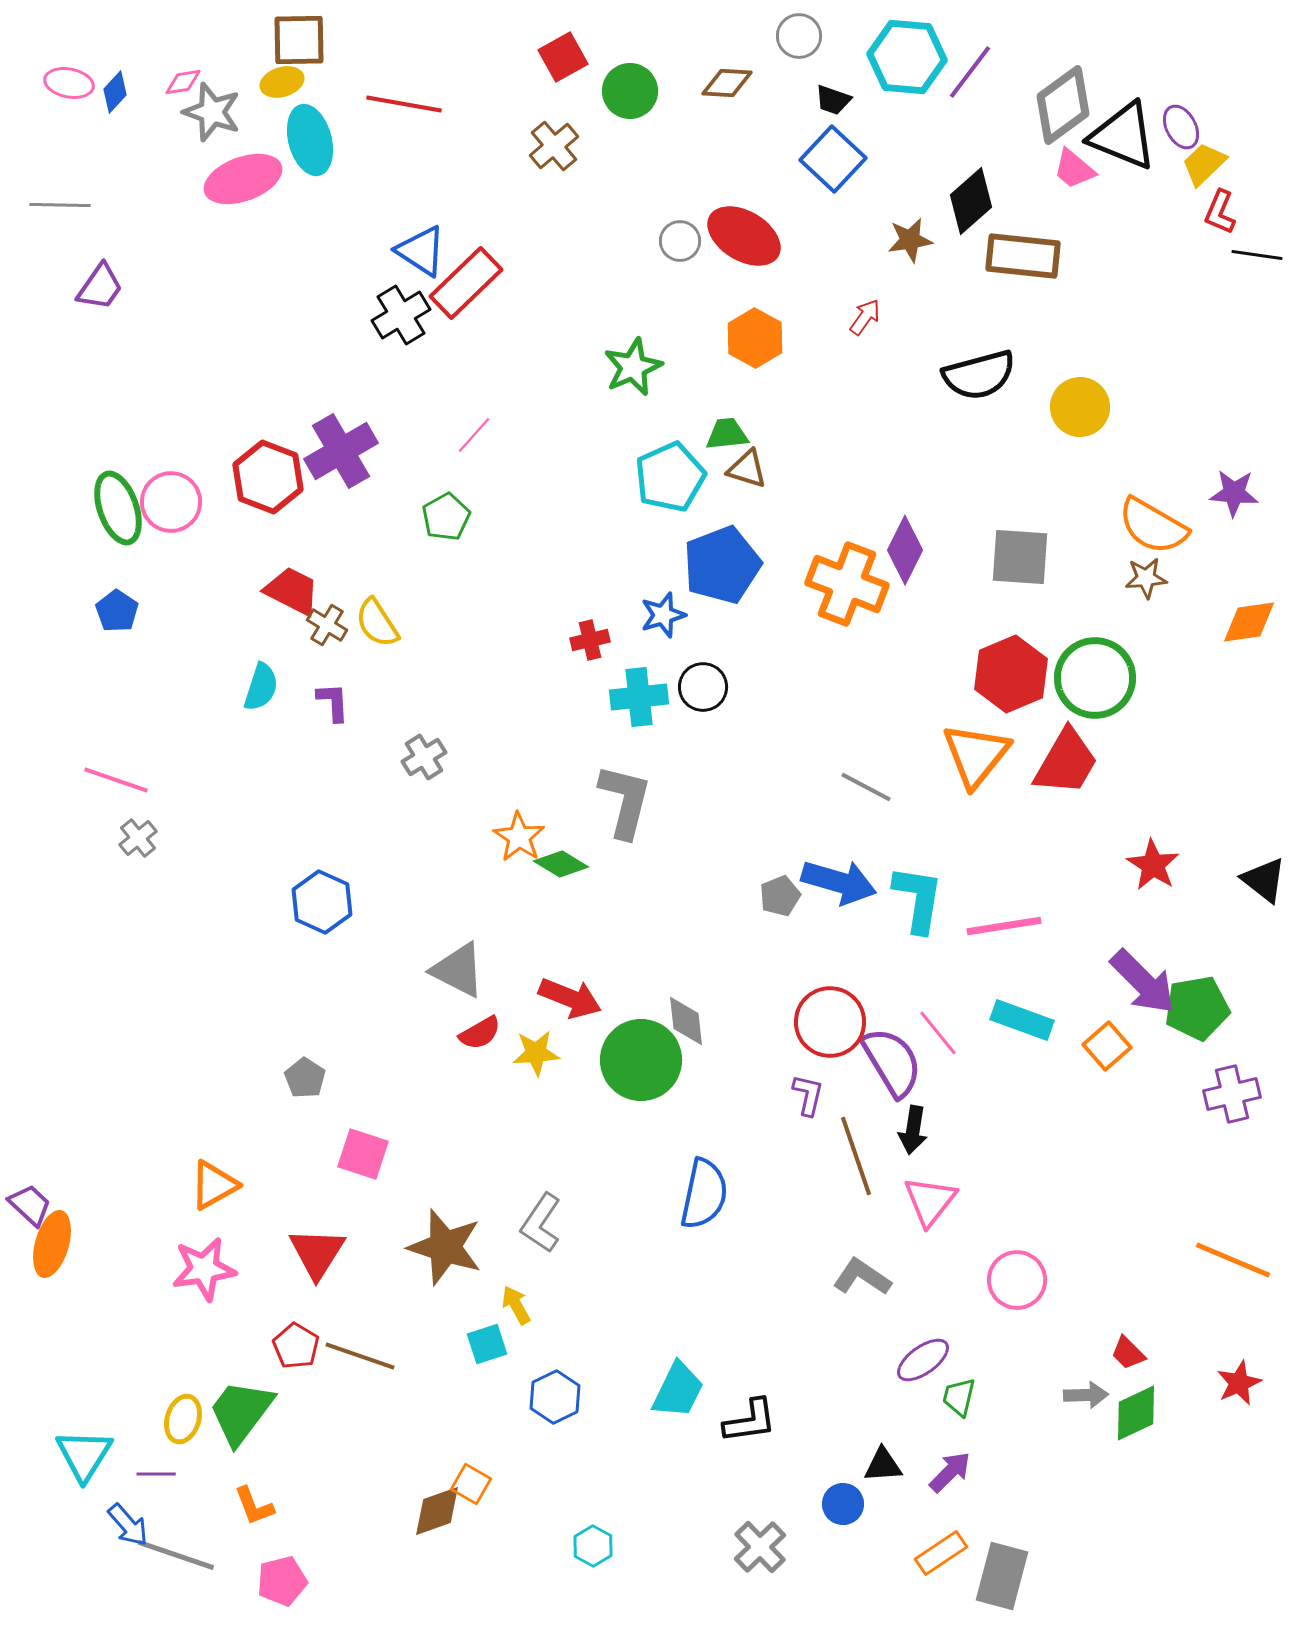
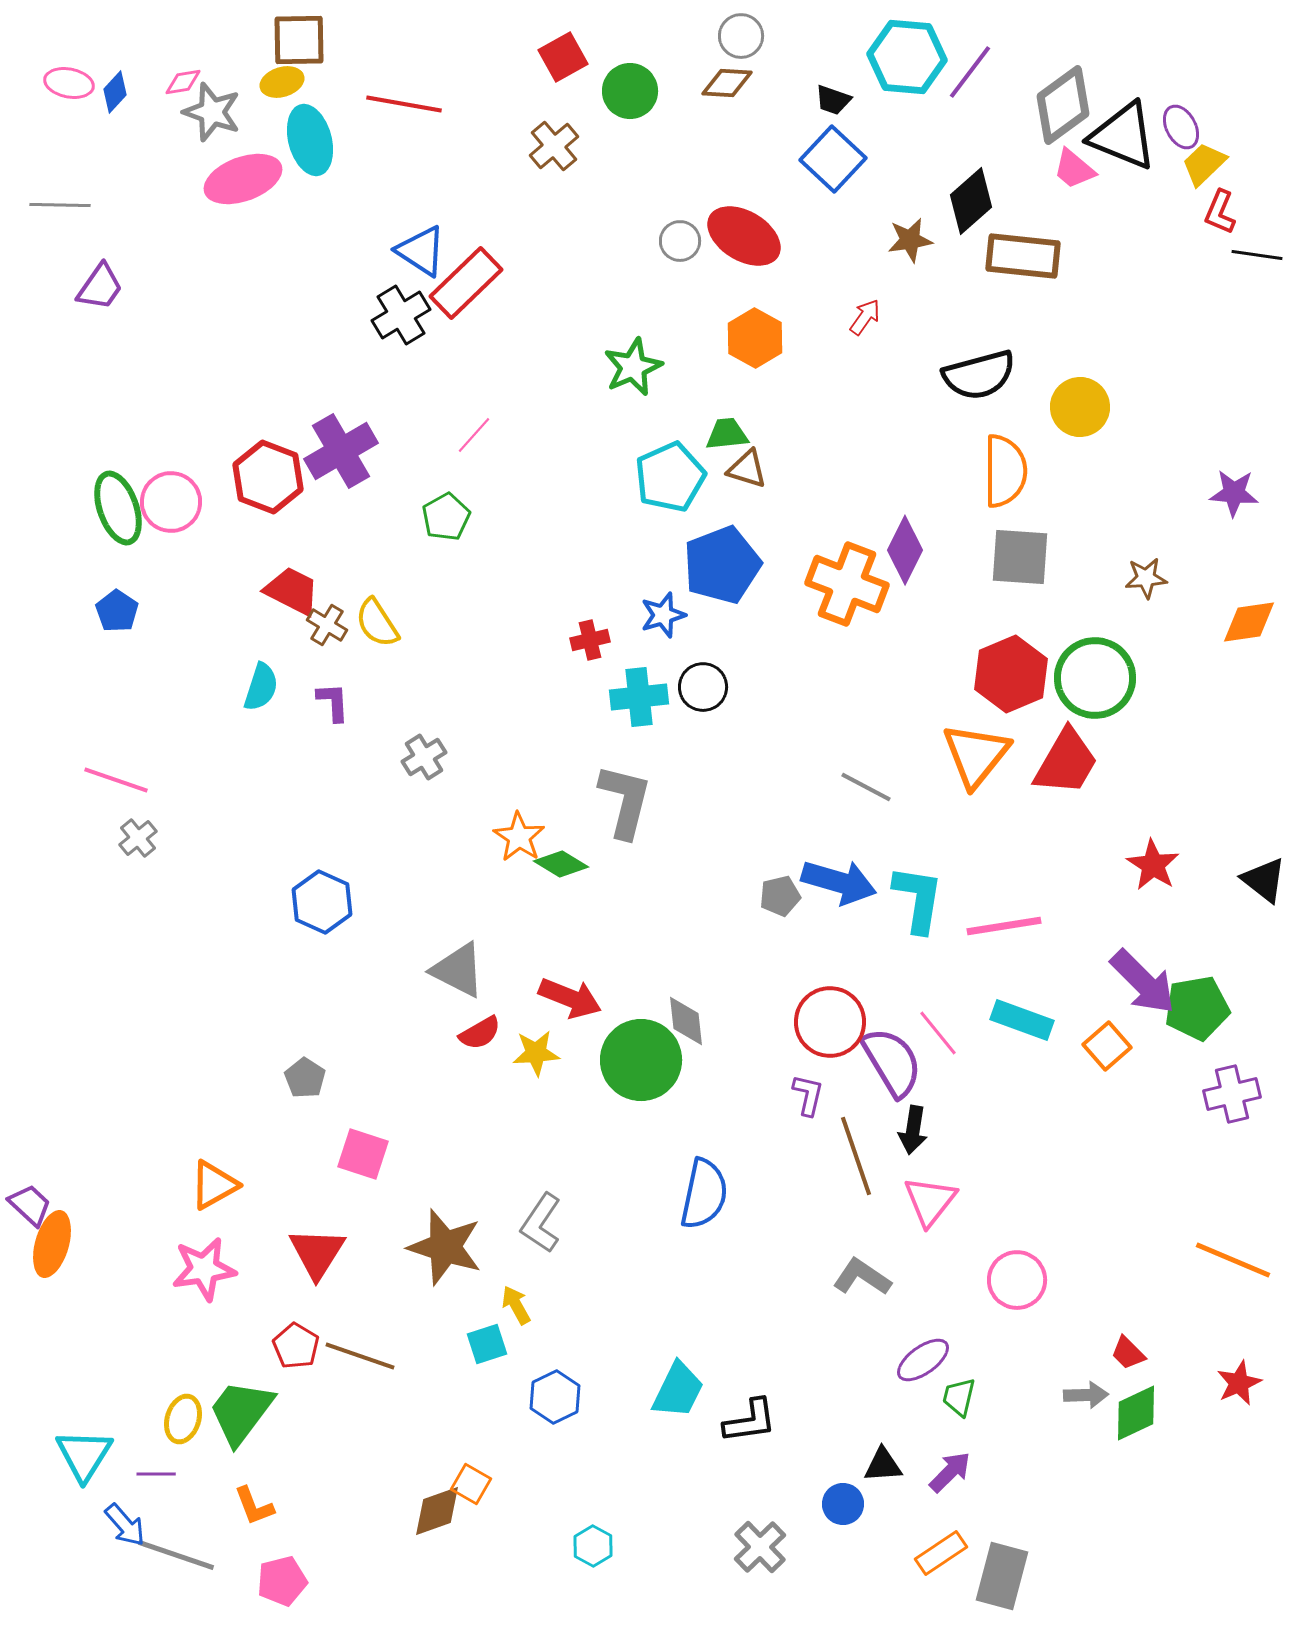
gray circle at (799, 36): moved 58 px left
orange semicircle at (1153, 526): moved 148 px left, 55 px up; rotated 120 degrees counterclockwise
gray pentagon at (780, 896): rotated 9 degrees clockwise
blue arrow at (128, 1525): moved 3 px left
